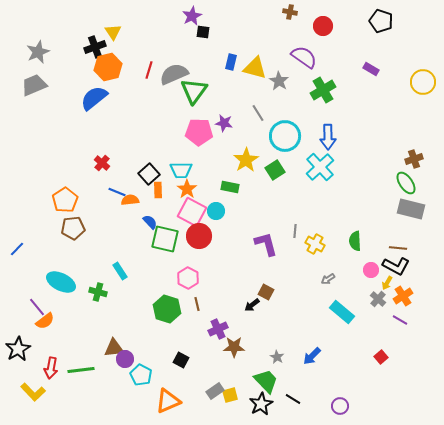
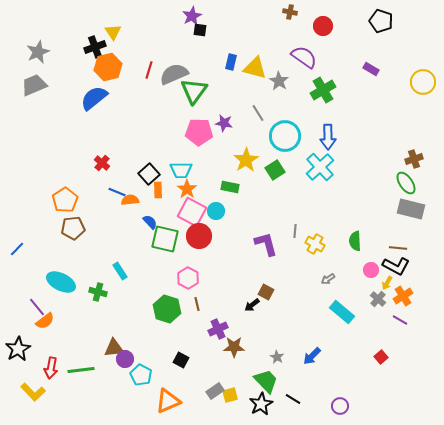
black square at (203, 32): moved 3 px left, 2 px up
